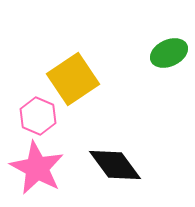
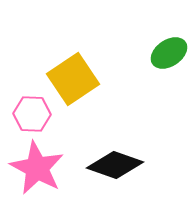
green ellipse: rotated 9 degrees counterclockwise
pink hexagon: moved 6 px left, 2 px up; rotated 21 degrees counterclockwise
black diamond: rotated 34 degrees counterclockwise
